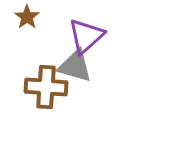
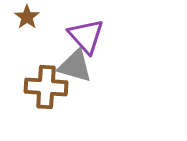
purple triangle: rotated 30 degrees counterclockwise
